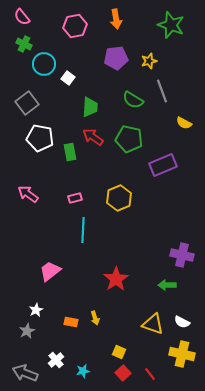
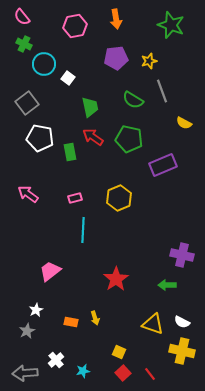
green trapezoid: rotated 15 degrees counterclockwise
yellow cross: moved 3 px up
gray arrow: rotated 25 degrees counterclockwise
